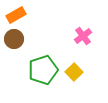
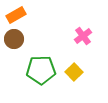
green pentagon: moved 2 px left; rotated 16 degrees clockwise
